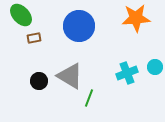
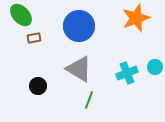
orange star: rotated 16 degrees counterclockwise
gray triangle: moved 9 px right, 7 px up
black circle: moved 1 px left, 5 px down
green line: moved 2 px down
